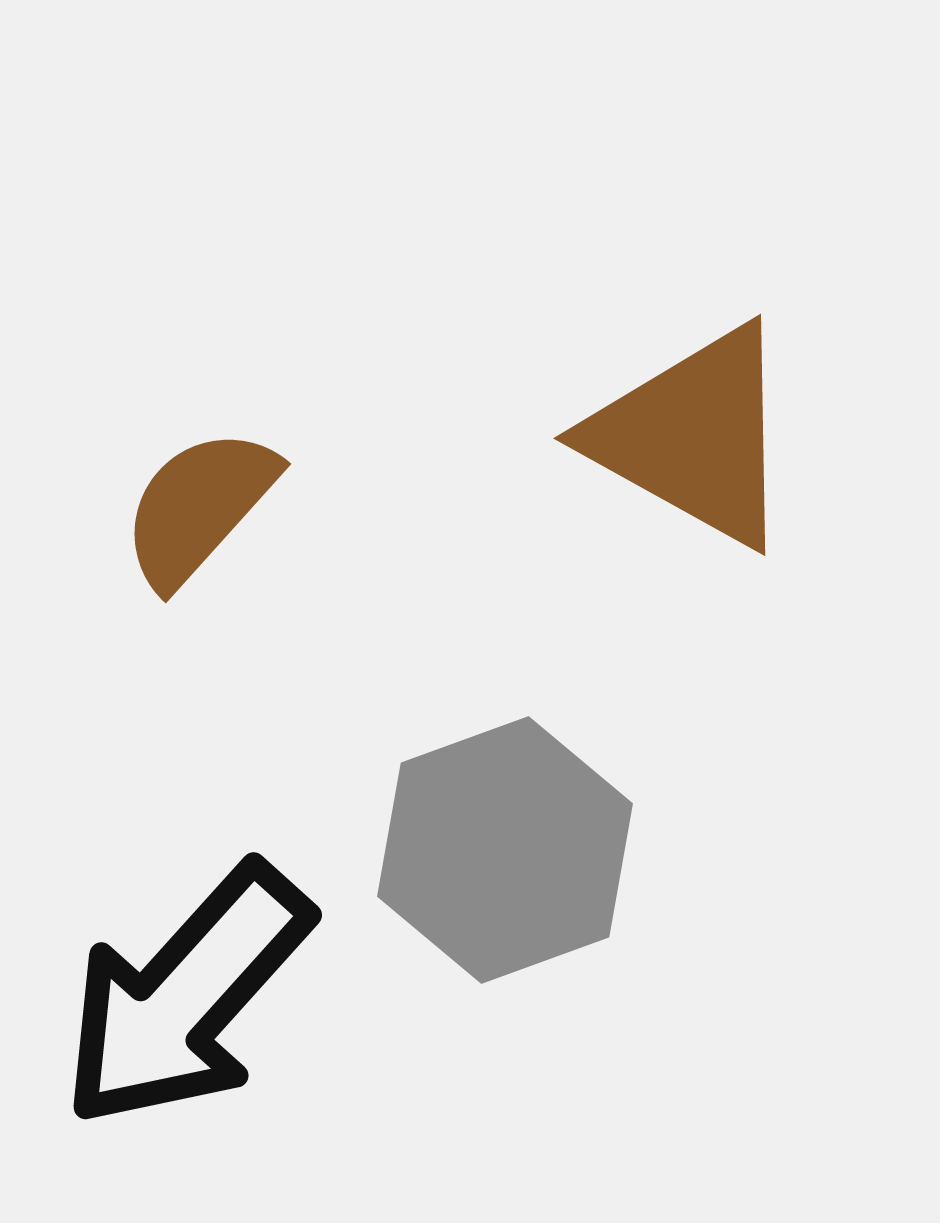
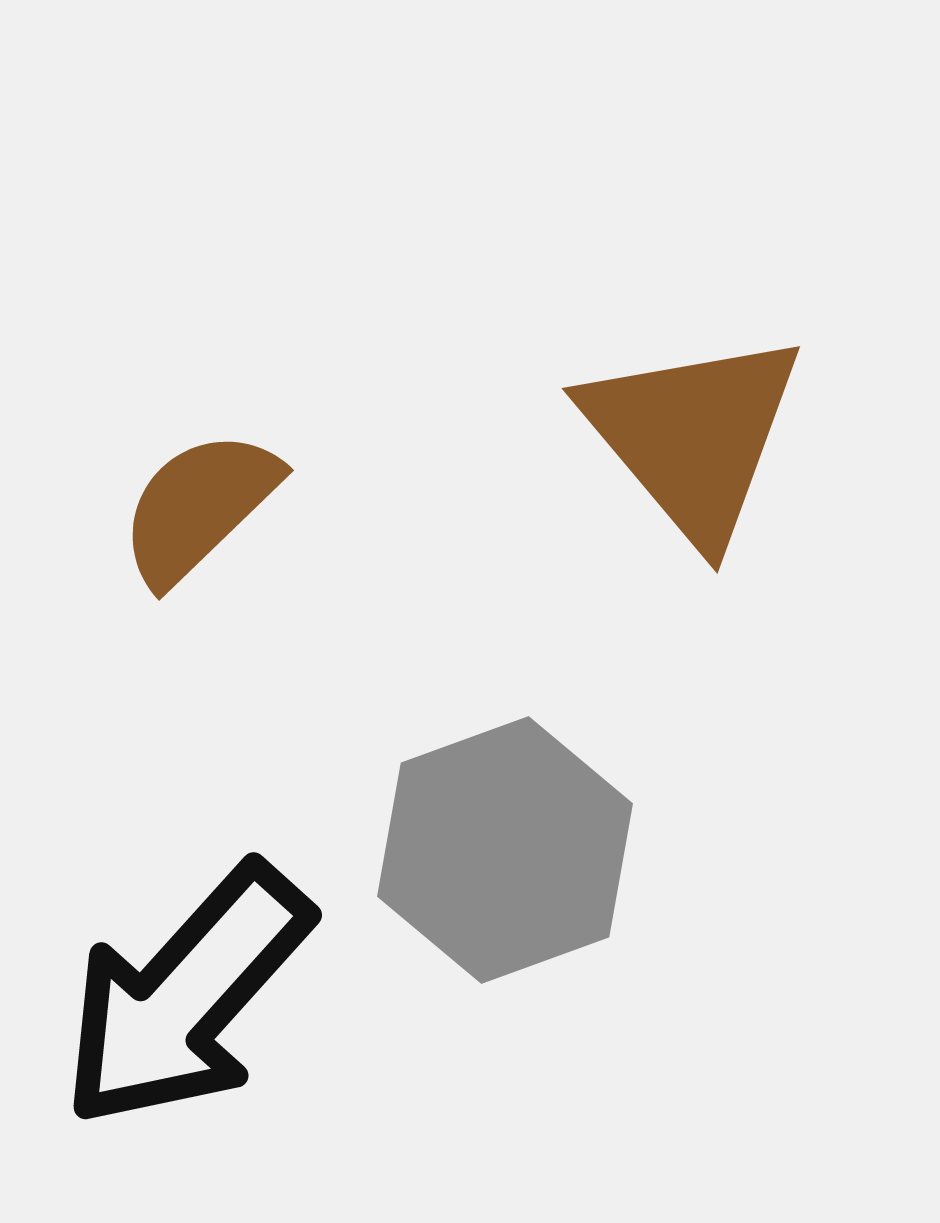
brown triangle: rotated 21 degrees clockwise
brown semicircle: rotated 4 degrees clockwise
